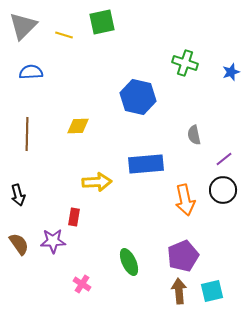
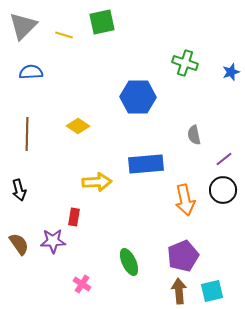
blue hexagon: rotated 12 degrees counterclockwise
yellow diamond: rotated 35 degrees clockwise
black arrow: moved 1 px right, 5 px up
